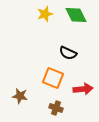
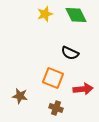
black semicircle: moved 2 px right
